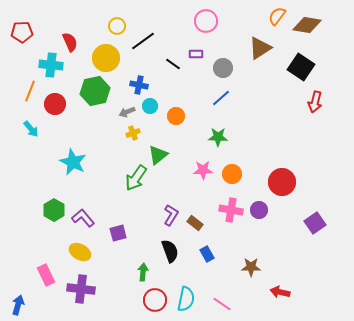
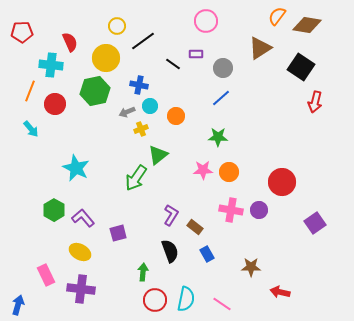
yellow cross at (133, 133): moved 8 px right, 4 px up
cyan star at (73, 162): moved 3 px right, 6 px down
orange circle at (232, 174): moved 3 px left, 2 px up
brown rectangle at (195, 223): moved 4 px down
